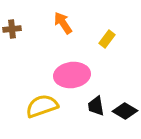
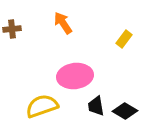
yellow rectangle: moved 17 px right
pink ellipse: moved 3 px right, 1 px down
